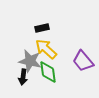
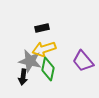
yellow arrow: moved 2 px left; rotated 60 degrees counterclockwise
green diamond: moved 3 px up; rotated 20 degrees clockwise
